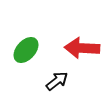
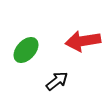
red arrow: moved 1 px right, 7 px up; rotated 12 degrees counterclockwise
